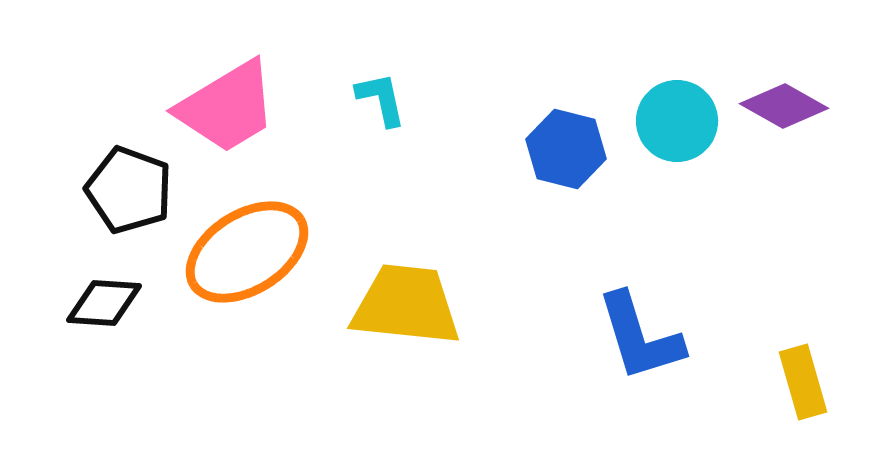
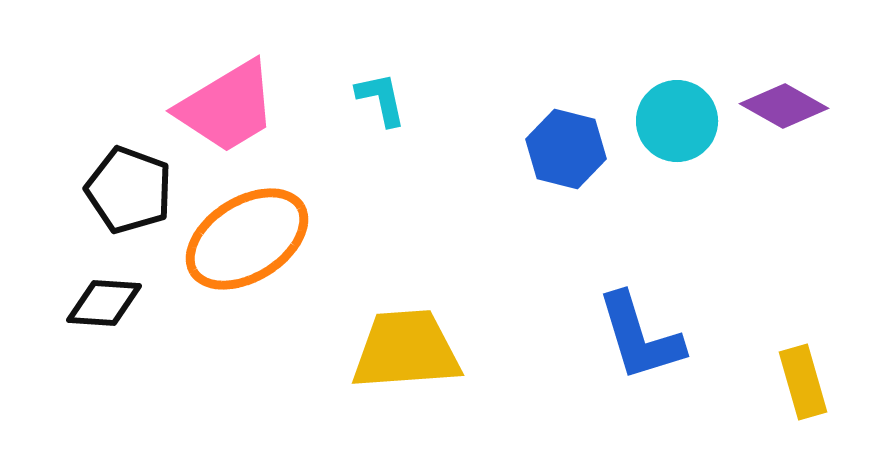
orange ellipse: moved 13 px up
yellow trapezoid: moved 45 px down; rotated 10 degrees counterclockwise
